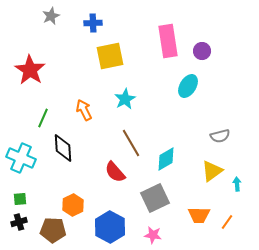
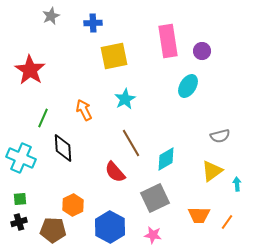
yellow square: moved 4 px right
